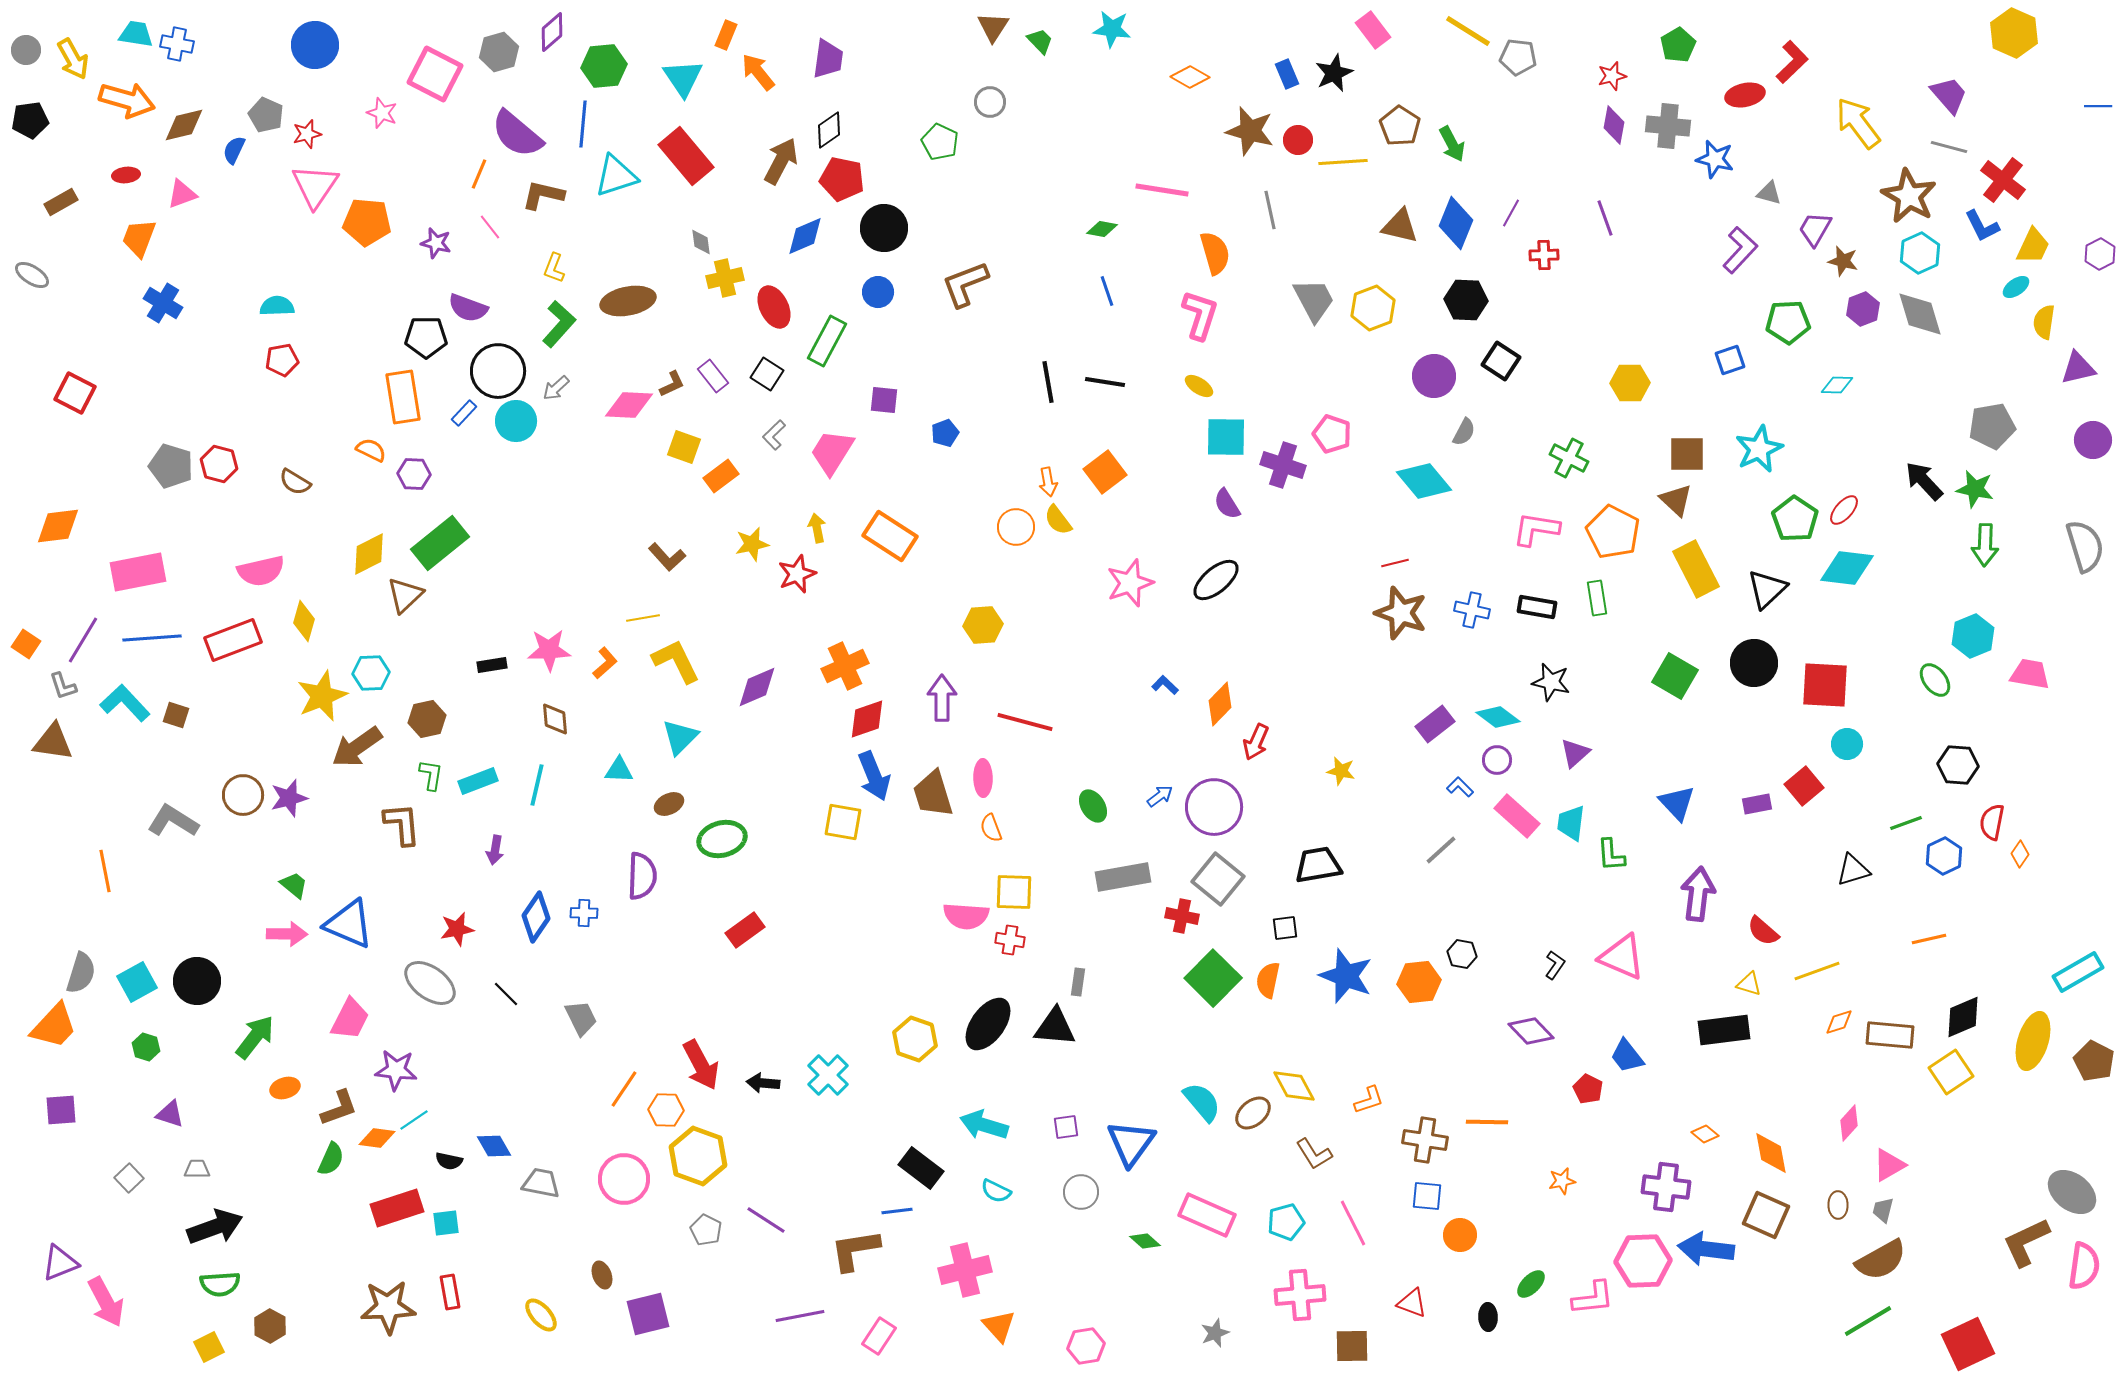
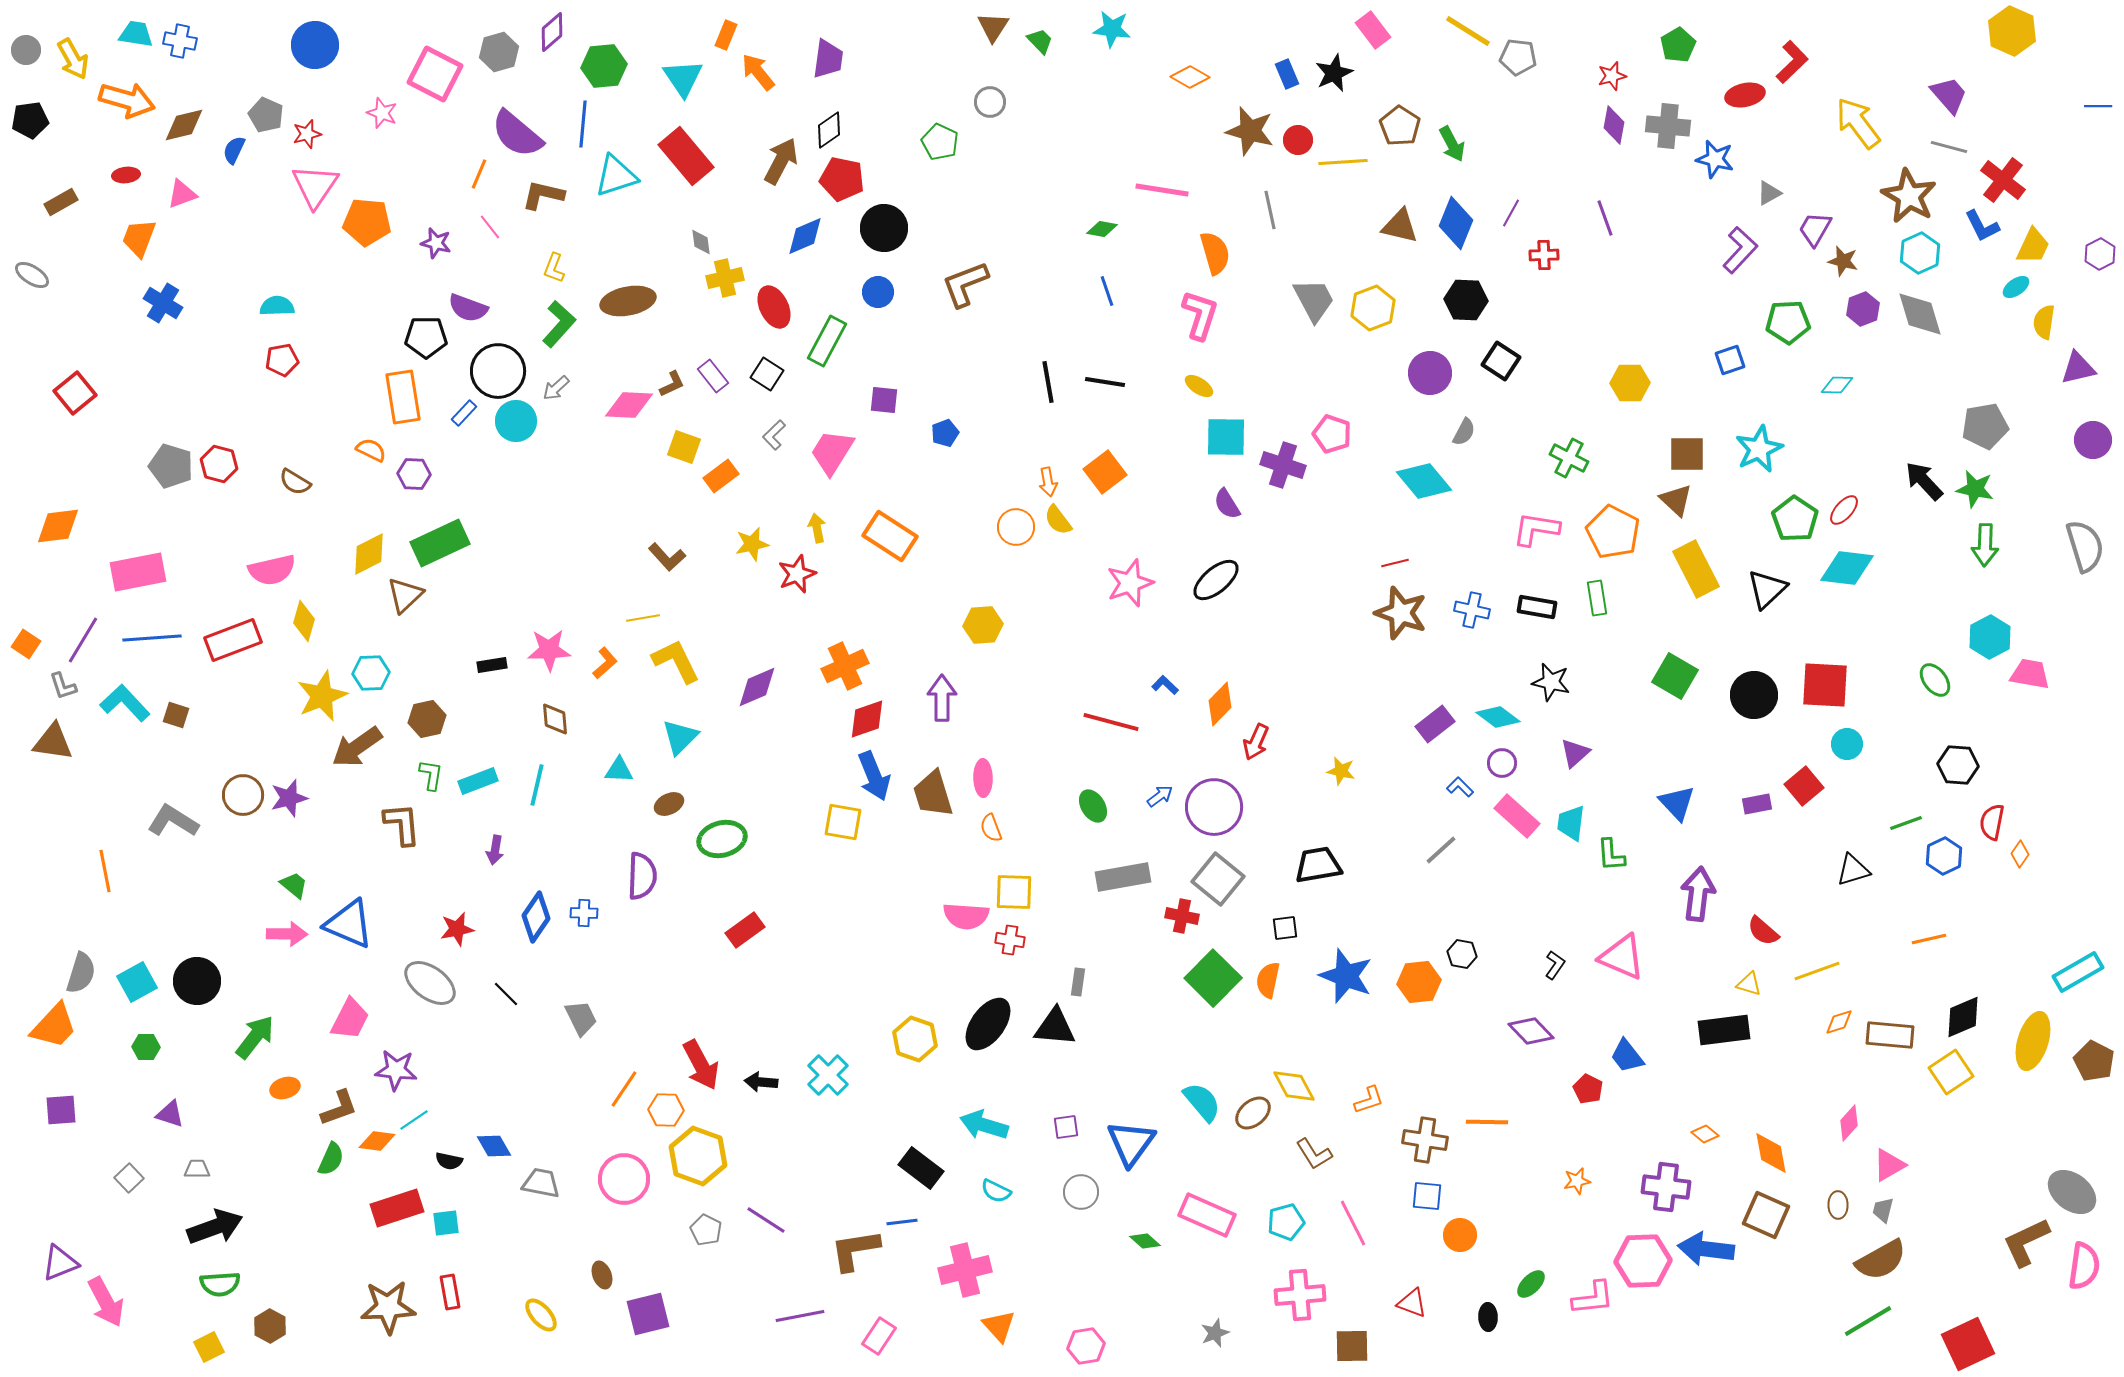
yellow hexagon at (2014, 33): moved 2 px left, 2 px up
blue cross at (177, 44): moved 3 px right, 3 px up
gray triangle at (1769, 193): rotated 44 degrees counterclockwise
purple circle at (1434, 376): moved 4 px left, 3 px up
red square at (75, 393): rotated 24 degrees clockwise
gray pentagon at (1992, 426): moved 7 px left
green rectangle at (440, 543): rotated 14 degrees clockwise
pink semicircle at (261, 571): moved 11 px right, 1 px up
cyan hexagon at (1973, 636): moved 17 px right, 1 px down; rotated 6 degrees counterclockwise
black circle at (1754, 663): moved 32 px down
red line at (1025, 722): moved 86 px right
purple circle at (1497, 760): moved 5 px right, 3 px down
green hexagon at (146, 1047): rotated 16 degrees counterclockwise
black arrow at (763, 1083): moved 2 px left, 1 px up
orange diamond at (377, 1138): moved 3 px down
orange star at (1562, 1181): moved 15 px right
blue line at (897, 1211): moved 5 px right, 11 px down
